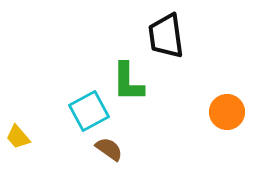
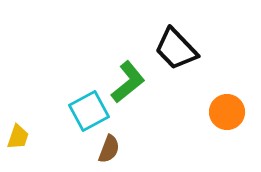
black trapezoid: moved 10 px right, 13 px down; rotated 36 degrees counterclockwise
green L-shape: rotated 129 degrees counterclockwise
yellow trapezoid: rotated 120 degrees counterclockwise
brown semicircle: rotated 76 degrees clockwise
